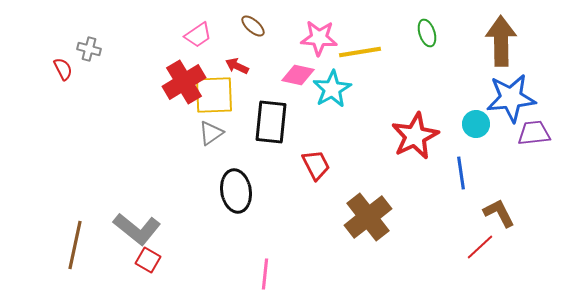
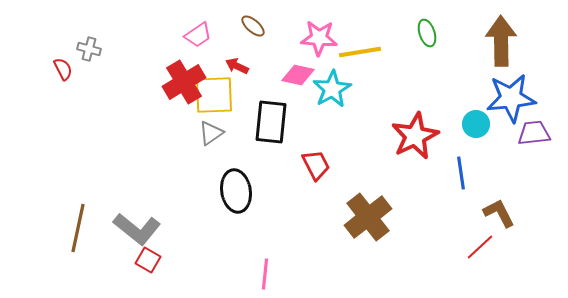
brown line: moved 3 px right, 17 px up
